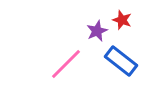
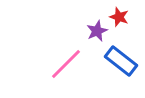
red star: moved 3 px left, 3 px up
